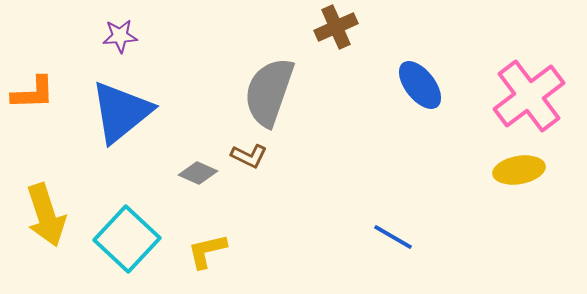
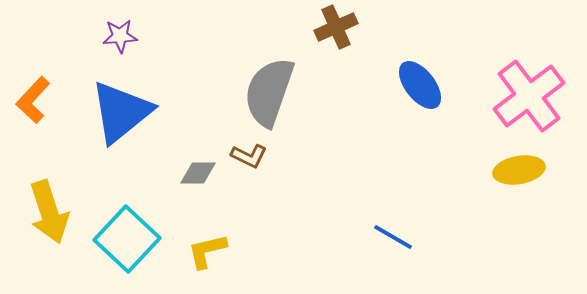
orange L-shape: moved 7 px down; rotated 135 degrees clockwise
gray diamond: rotated 24 degrees counterclockwise
yellow arrow: moved 3 px right, 3 px up
